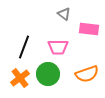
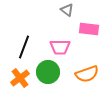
gray triangle: moved 3 px right, 4 px up
pink trapezoid: moved 2 px right
green circle: moved 2 px up
